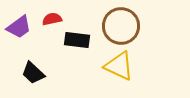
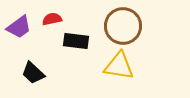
brown circle: moved 2 px right
black rectangle: moved 1 px left, 1 px down
yellow triangle: rotated 16 degrees counterclockwise
